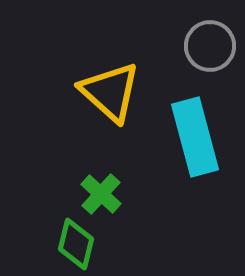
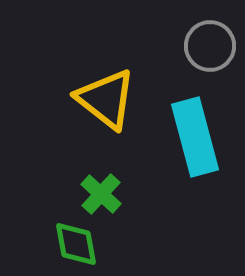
yellow triangle: moved 4 px left, 7 px down; rotated 4 degrees counterclockwise
green diamond: rotated 24 degrees counterclockwise
